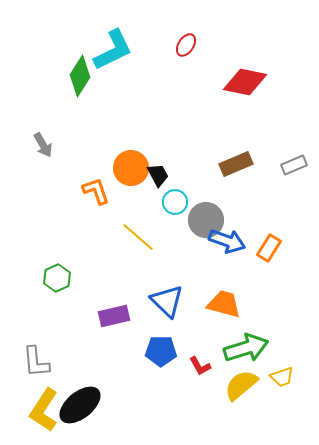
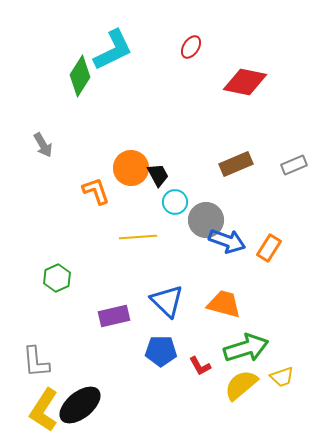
red ellipse: moved 5 px right, 2 px down
yellow line: rotated 45 degrees counterclockwise
